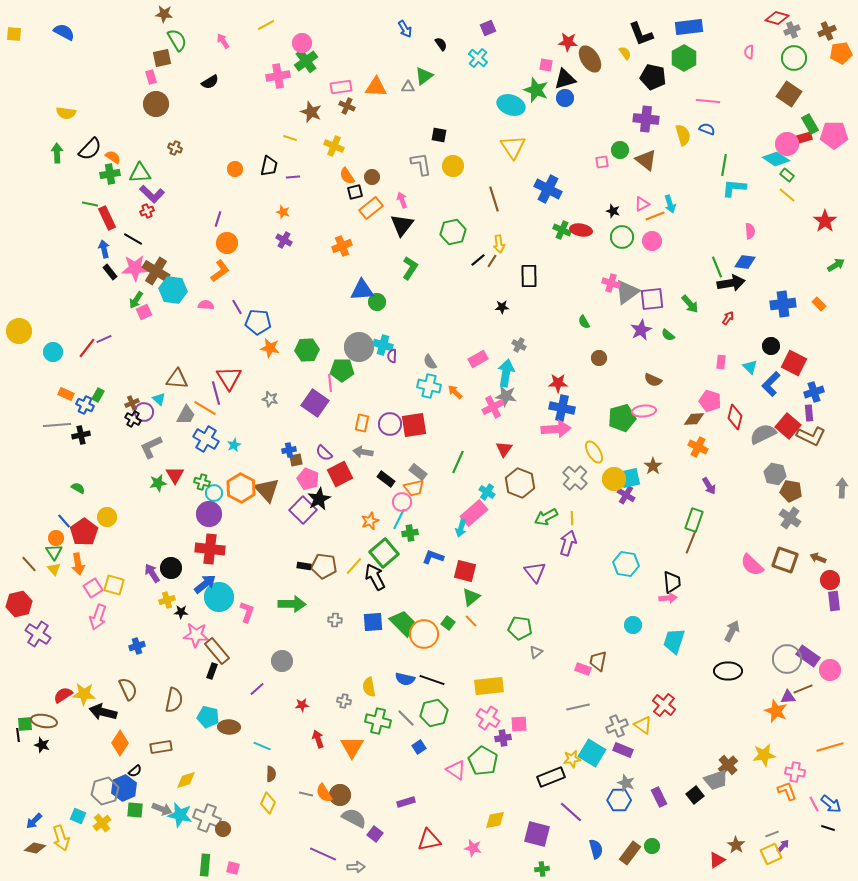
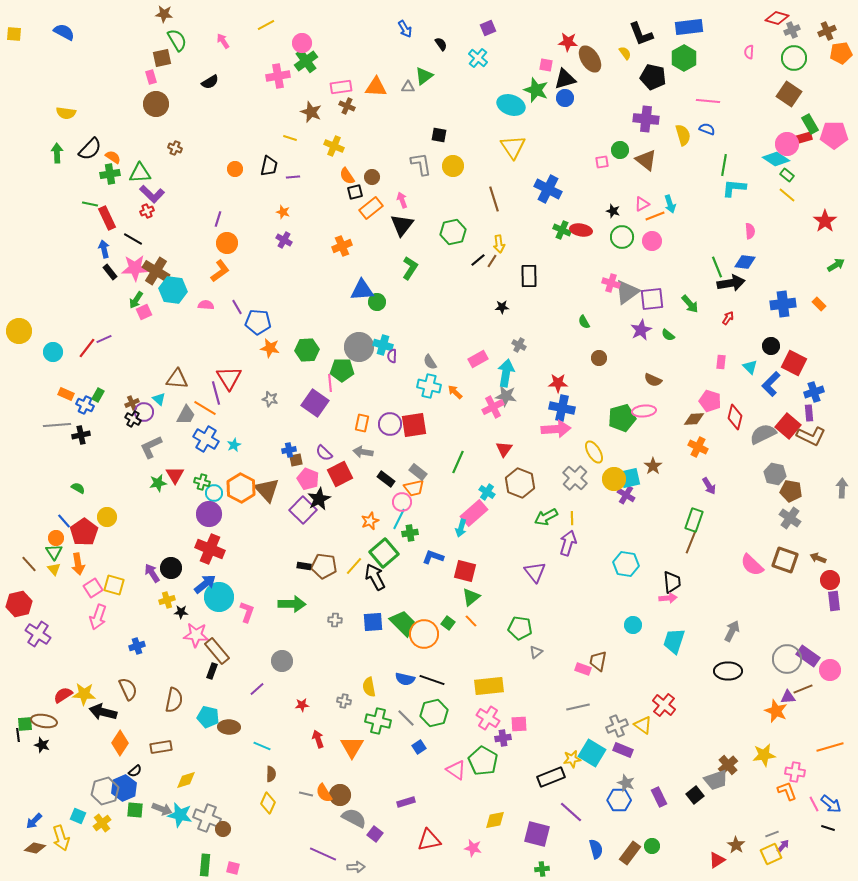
red cross at (210, 549): rotated 16 degrees clockwise
